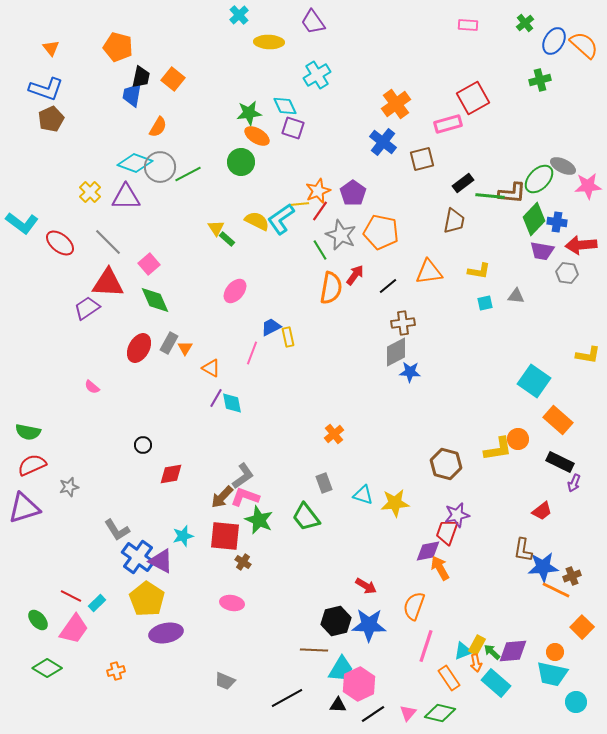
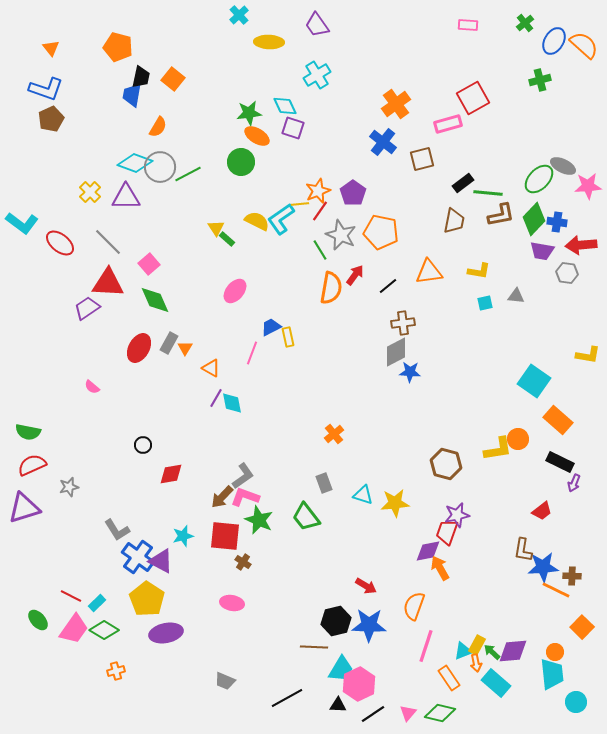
purple trapezoid at (313, 22): moved 4 px right, 3 px down
brown L-shape at (512, 193): moved 11 px left, 22 px down; rotated 16 degrees counterclockwise
green line at (490, 196): moved 2 px left, 3 px up
brown cross at (572, 576): rotated 24 degrees clockwise
brown line at (314, 650): moved 3 px up
green diamond at (47, 668): moved 57 px right, 38 px up
cyan trapezoid at (552, 674): rotated 108 degrees counterclockwise
